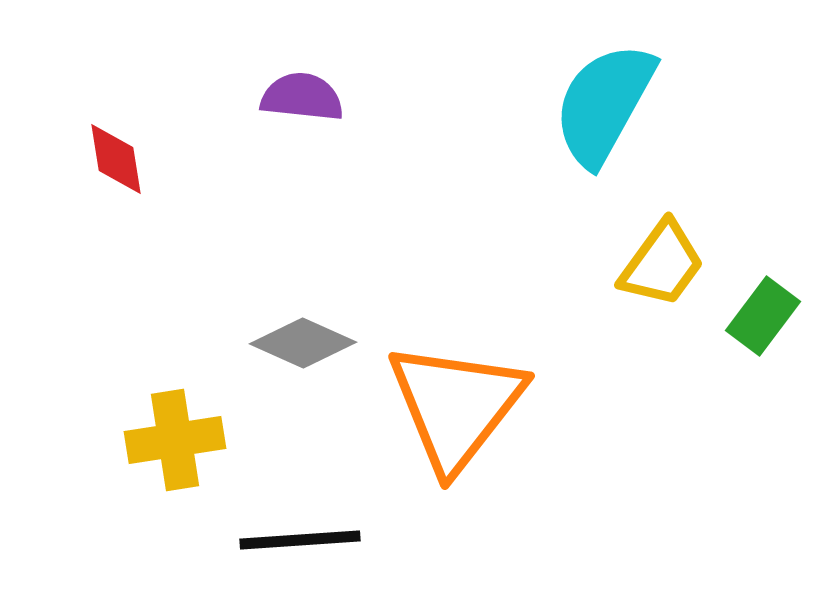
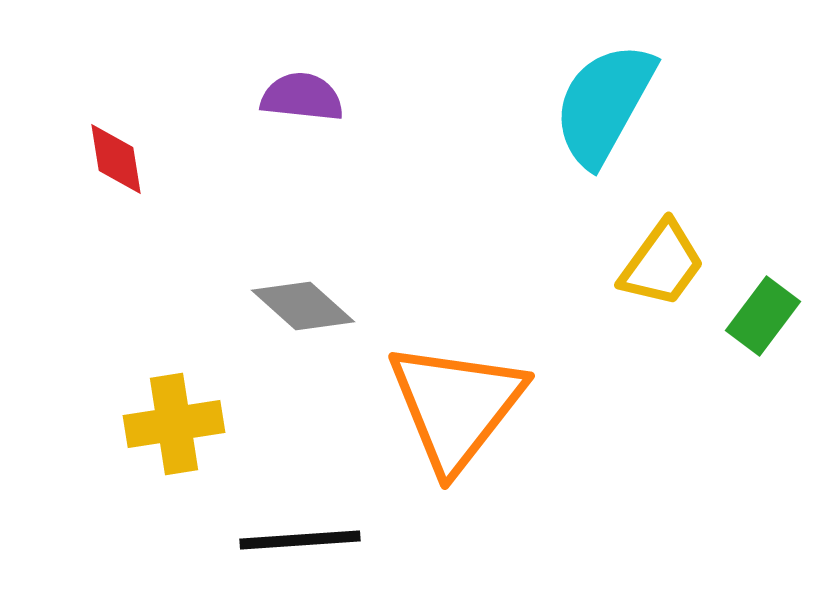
gray diamond: moved 37 px up; rotated 18 degrees clockwise
yellow cross: moved 1 px left, 16 px up
